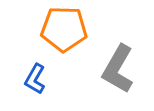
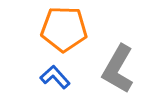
blue L-shape: moved 20 px right, 2 px up; rotated 108 degrees clockwise
